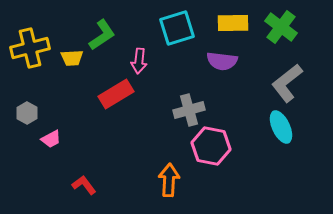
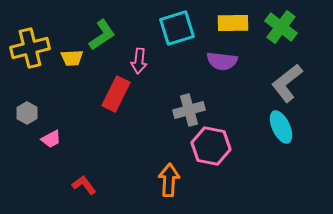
red rectangle: rotated 32 degrees counterclockwise
